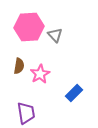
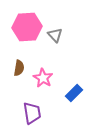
pink hexagon: moved 2 px left
brown semicircle: moved 2 px down
pink star: moved 3 px right, 4 px down; rotated 12 degrees counterclockwise
purple trapezoid: moved 6 px right
